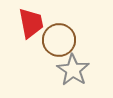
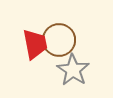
red trapezoid: moved 4 px right, 21 px down
